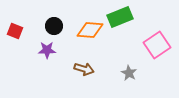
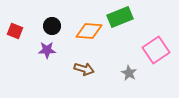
black circle: moved 2 px left
orange diamond: moved 1 px left, 1 px down
pink square: moved 1 px left, 5 px down
